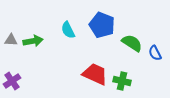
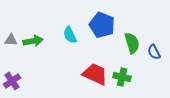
cyan semicircle: moved 2 px right, 5 px down
green semicircle: rotated 40 degrees clockwise
blue semicircle: moved 1 px left, 1 px up
green cross: moved 4 px up
